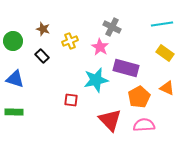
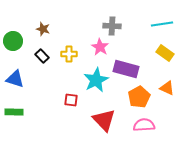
gray cross: moved 1 px up; rotated 24 degrees counterclockwise
yellow cross: moved 1 px left, 13 px down; rotated 21 degrees clockwise
purple rectangle: moved 1 px down
cyan star: rotated 15 degrees counterclockwise
red triangle: moved 6 px left
